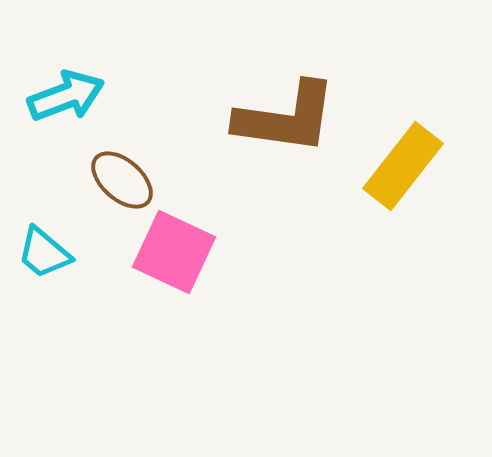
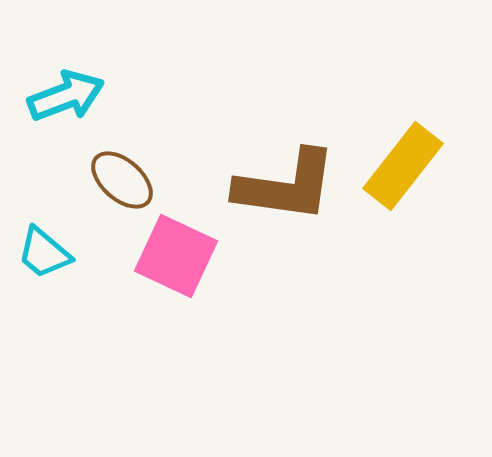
brown L-shape: moved 68 px down
pink square: moved 2 px right, 4 px down
